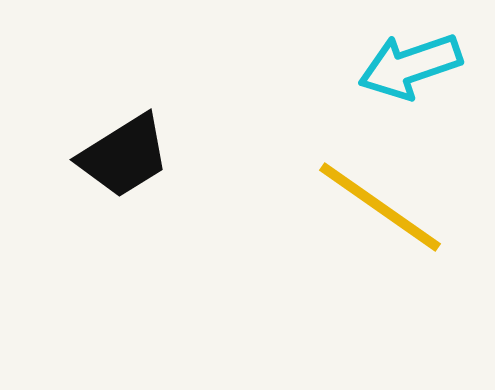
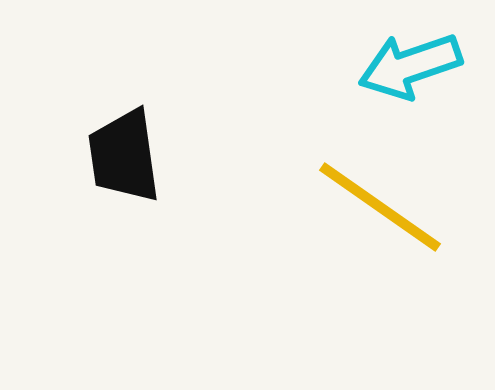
black trapezoid: rotated 114 degrees clockwise
